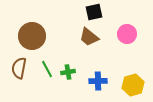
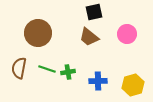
brown circle: moved 6 px right, 3 px up
green line: rotated 42 degrees counterclockwise
